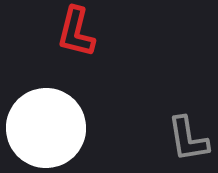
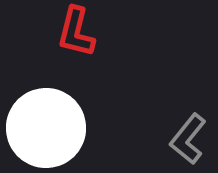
gray L-shape: rotated 48 degrees clockwise
